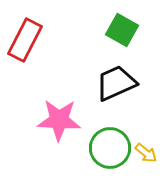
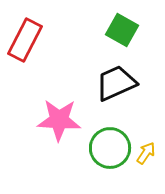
yellow arrow: rotated 95 degrees counterclockwise
